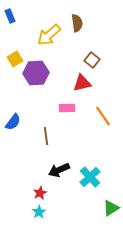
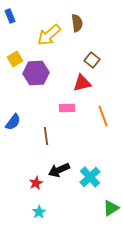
orange line: rotated 15 degrees clockwise
red star: moved 4 px left, 10 px up
